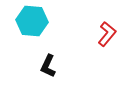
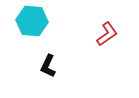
red L-shape: rotated 15 degrees clockwise
